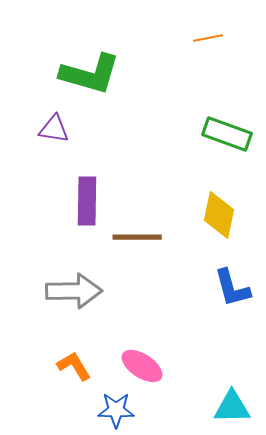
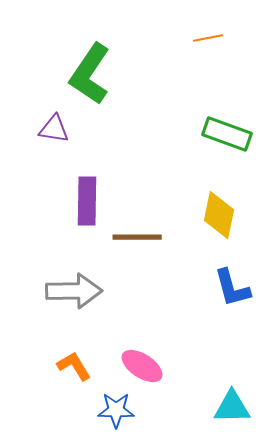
green L-shape: rotated 108 degrees clockwise
